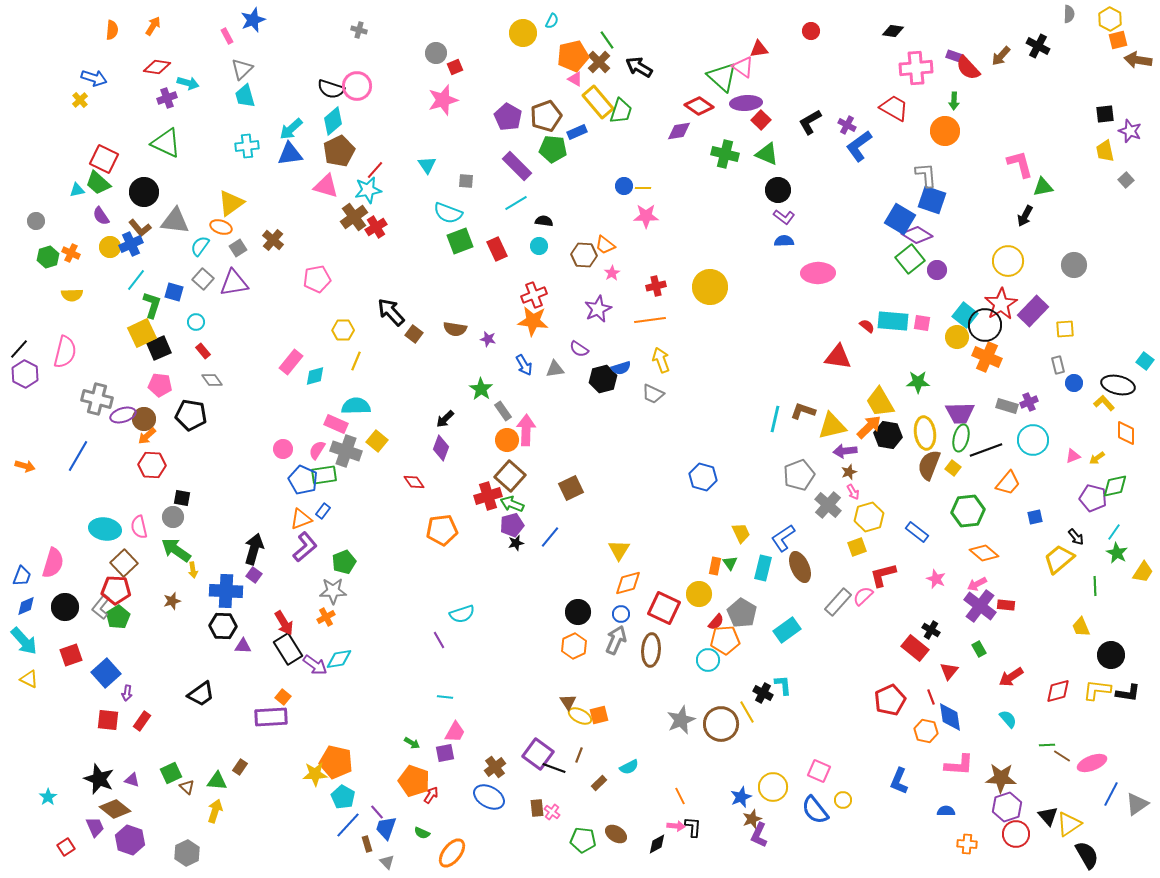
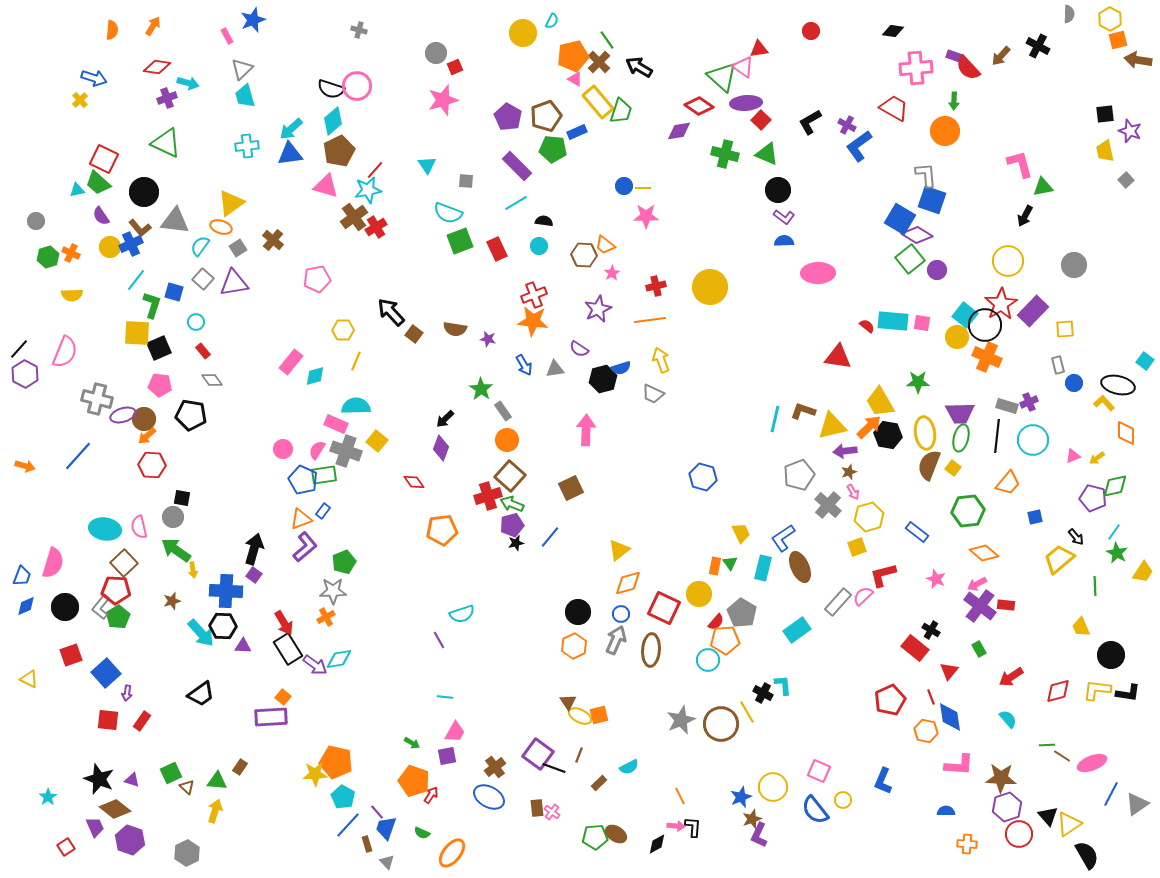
yellow square at (142, 333): moved 5 px left; rotated 28 degrees clockwise
pink semicircle at (65, 352): rotated 8 degrees clockwise
pink arrow at (526, 430): moved 60 px right
black line at (986, 450): moved 11 px right, 14 px up; rotated 64 degrees counterclockwise
blue line at (78, 456): rotated 12 degrees clockwise
yellow triangle at (619, 550): rotated 20 degrees clockwise
cyan rectangle at (787, 630): moved 10 px right
cyan arrow at (24, 641): moved 177 px right, 8 px up
purple square at (445, 753): moved 2 px right, 3 px down
blue L-shape at (899, 781): moved 16 px left
red circle at (1016, 834): moved 3 px right
green pentagon at (583, 840): moved 12 px right, 3 px up; rotated 10 degrees counterclockwise
